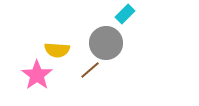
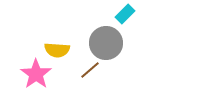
pink star: moved 1 px left, 1 px up
